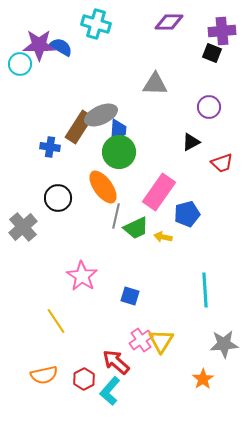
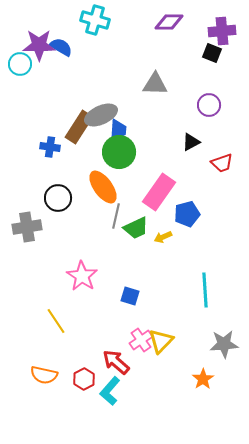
cyan cross: moved 1 px left, 4 px up
purple circle: moved 2 px up
gray cross: moved 4 px right; rotated 32 degrees clockwise
yellow arrow: rotated 36 degrees counterclockwise
yellow triangle: rotated 12 degrees clockwise
orange semicircle: rotated 24 degrees clockwise
